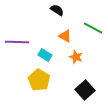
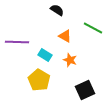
orange star: moved 6 px left, 3 px down
black square: rotated 18 degrees clockwise
